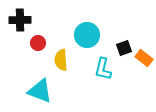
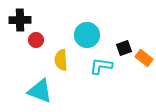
red circle: moved 2 px left, 3 px up
cyan L-shape: moved 2 px left, 3 px up; rotated 85 degrees clockwise
